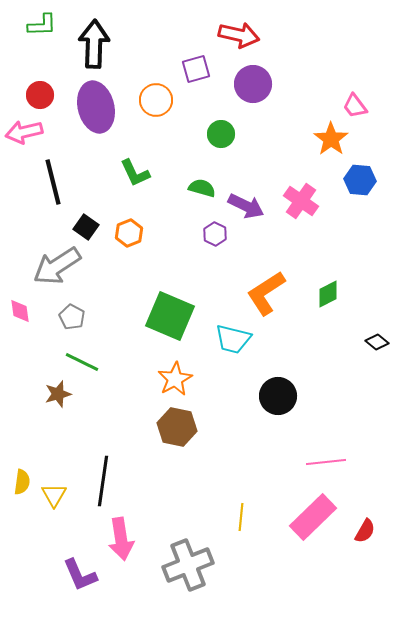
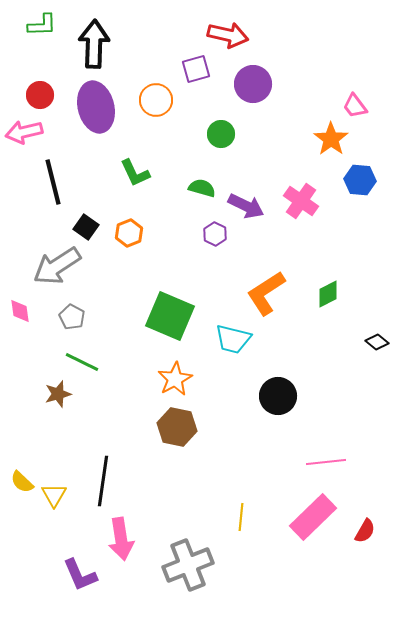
red arrow at (239, 35): moved 11 px left
yellow semicircle at (22, 482): rotated 125 degrees clockwise
